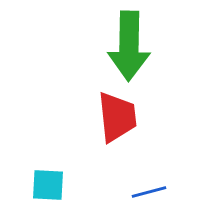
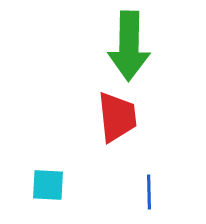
blue line: rotated 76 degrees counterclockwise
